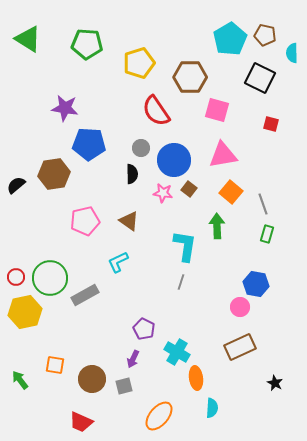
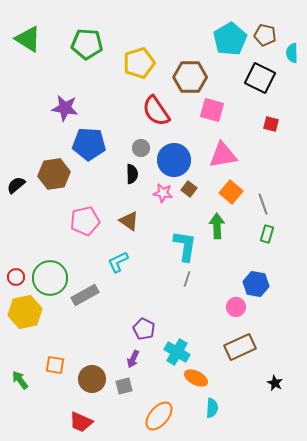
pink square at (217, 110): moved 5 px left
gray line at (181, 282): moved 6 px right, 3 px up
pink circle at (240, 307): moved 4 px left
orange ellipse at (196, 378): rotated 55 degrees counterclockwise
